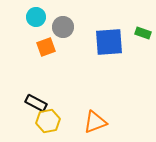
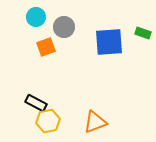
gray circle: moved 1 px right
